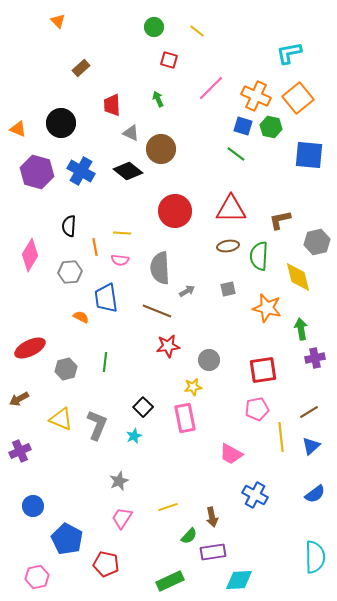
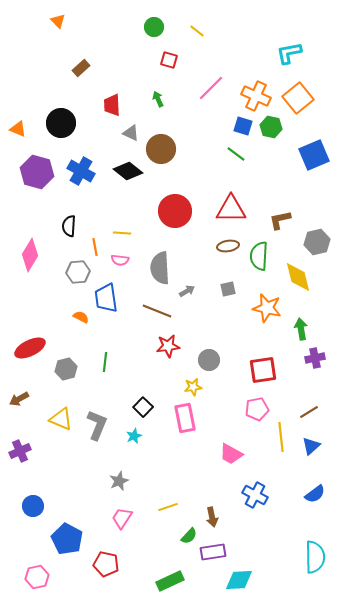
blue square at (309, 155): moved 5 px right; rotated 28 degrees counterclockwise
gray hexagon at (70, 272): moved 8 px right
